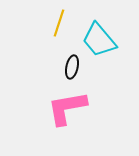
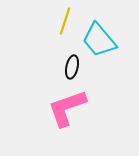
yellow line: moved 6 px right, 2 px up
pink L-shape: rotated 9 degrees counterclockwise
